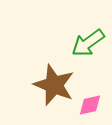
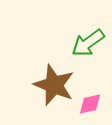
pink diamond: moved 1 px up
